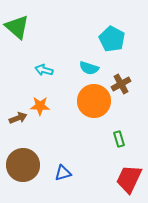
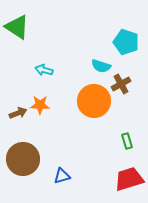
green triangle: rotated 8 degrees counterclockwise
cyan pentagon: moved 14 px right, 3 px down; rotated 10 degrees counterclockwise
cyan semicircle: moved 12 px right, 2 px up
orange star: moved 1 px up
brown arrow: moved 5 px up
green rectangle: moved 8 px right, 2 px down
brown circle: moved 6 px up
blue triangle: moved 1 px left, 3 px down
red trapezoid: rotated 48 degrees clockwise
